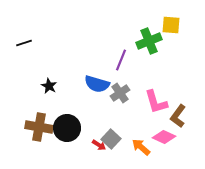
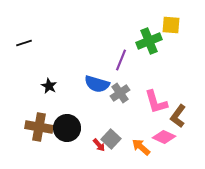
red arrow: rotated 16 degrees clockwise
